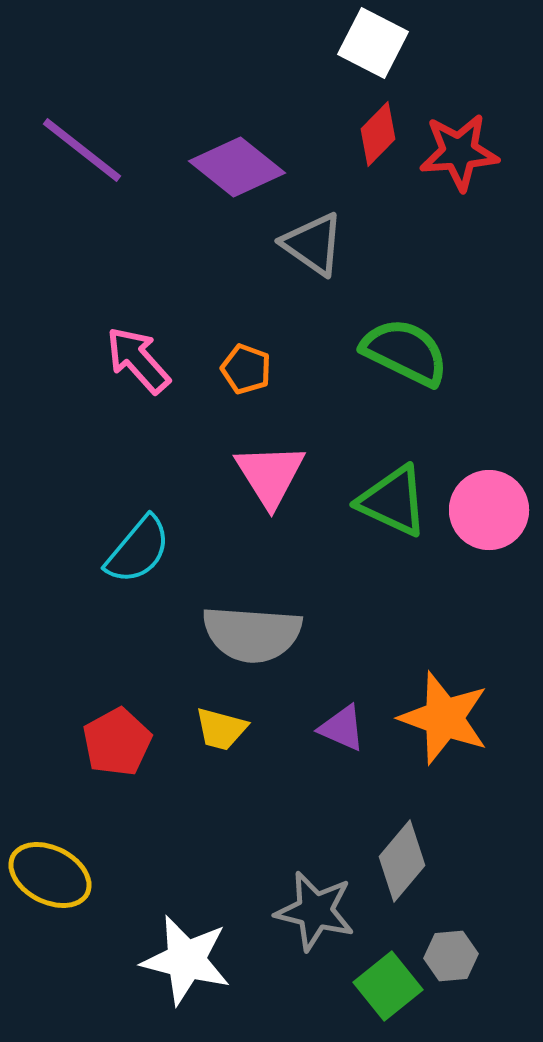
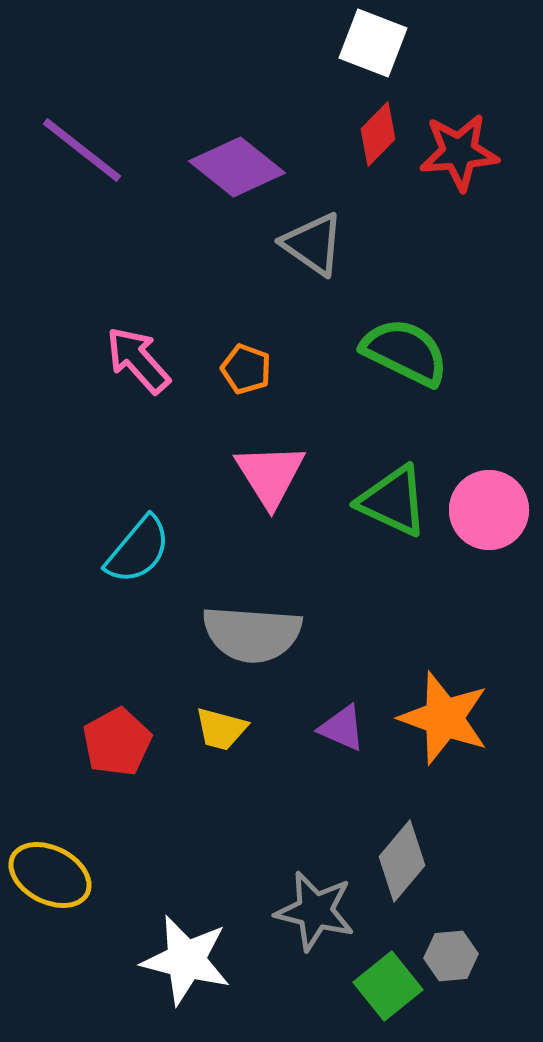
white square: rotated 6 degrees counterclockwise
